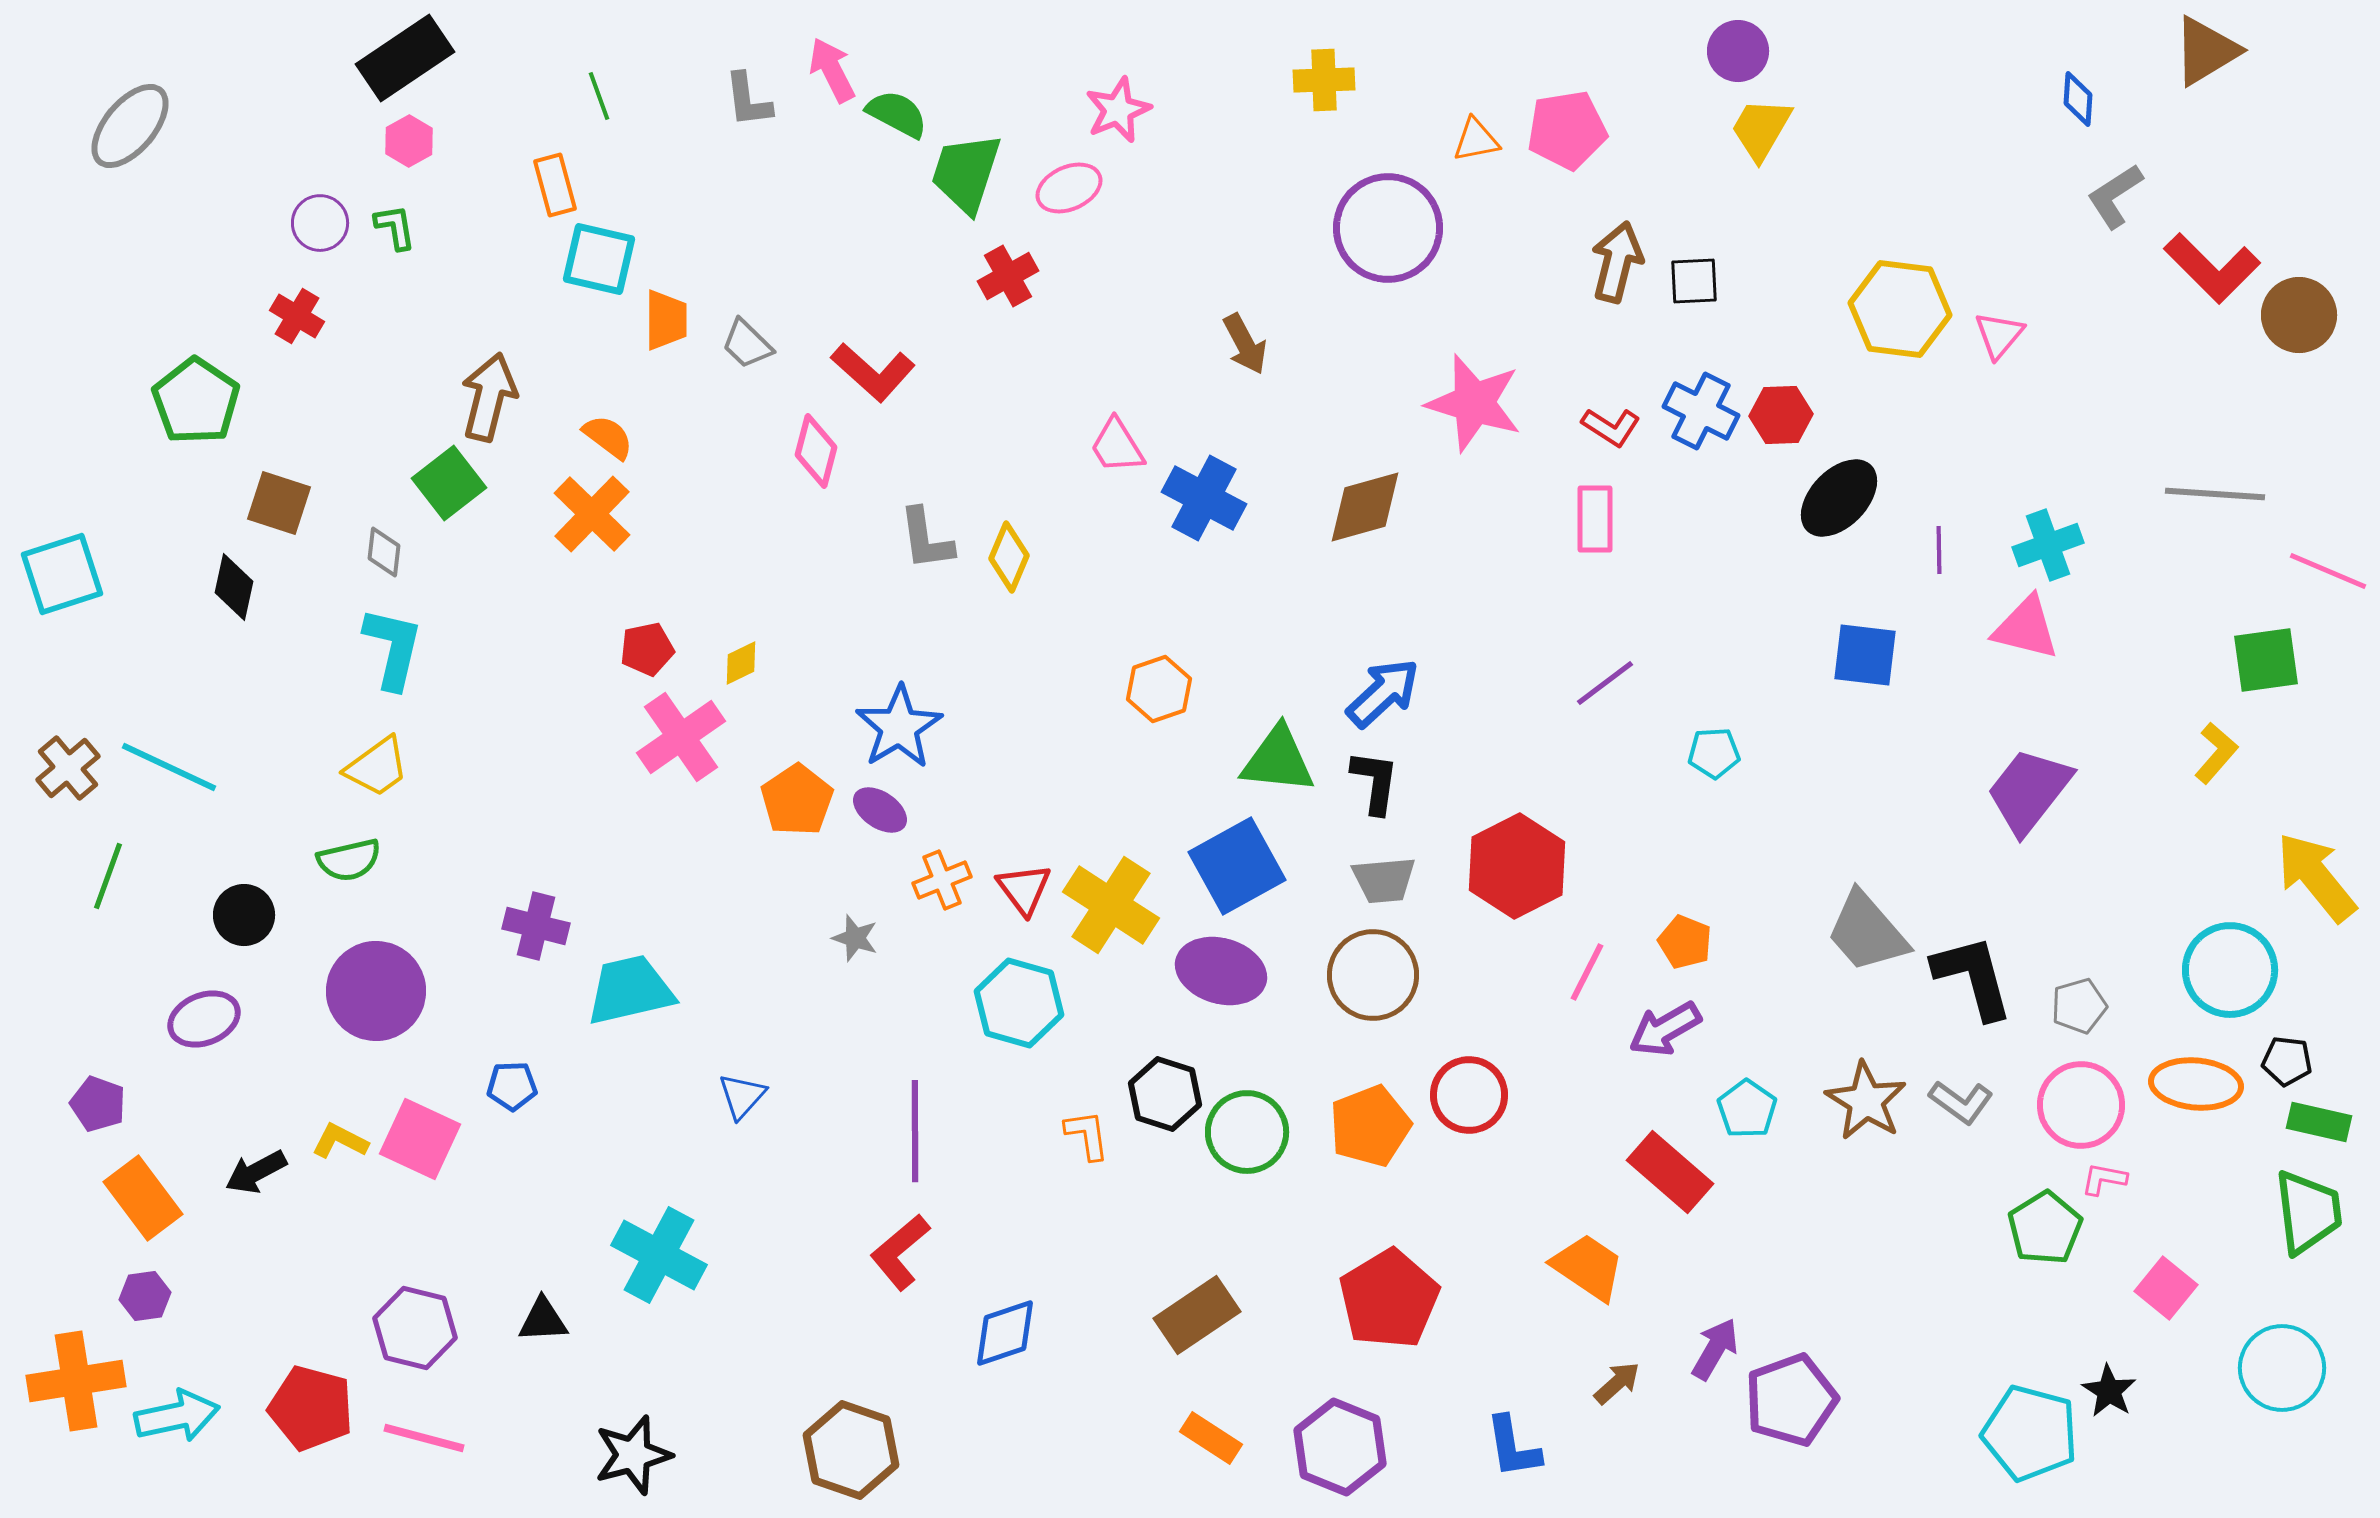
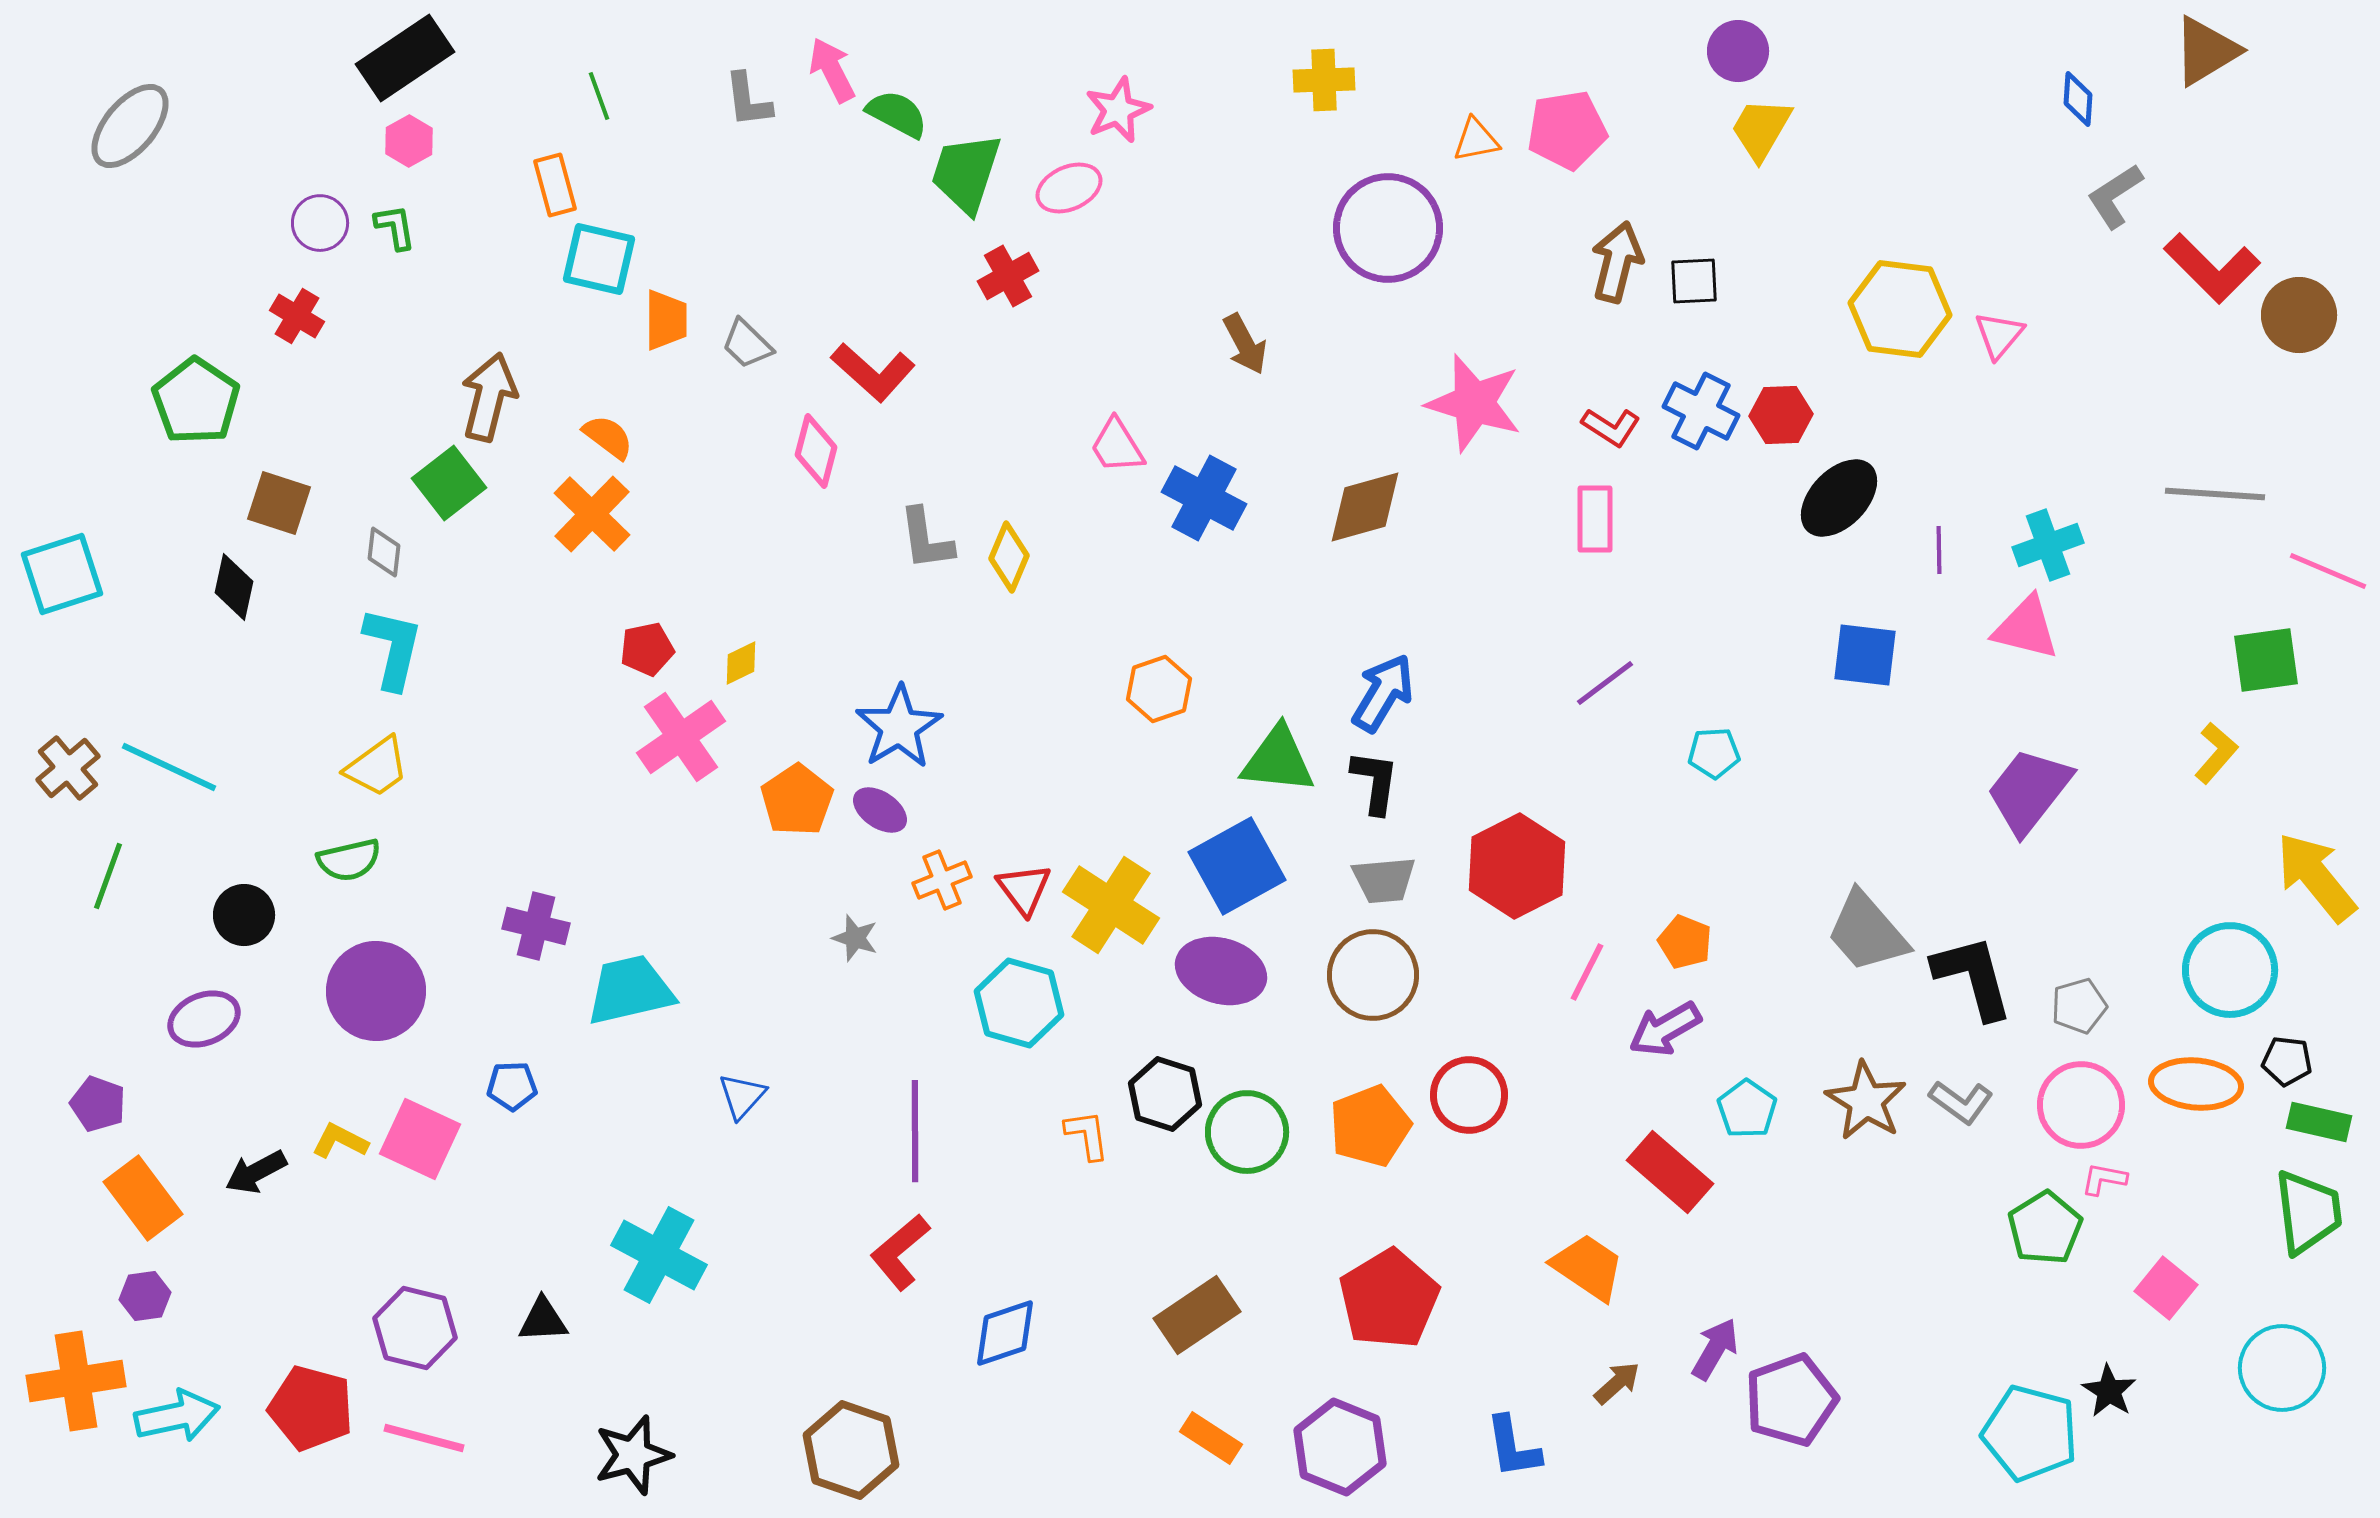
blue arrow at (1383, 693): rotated 16 degrees counterclockwise
